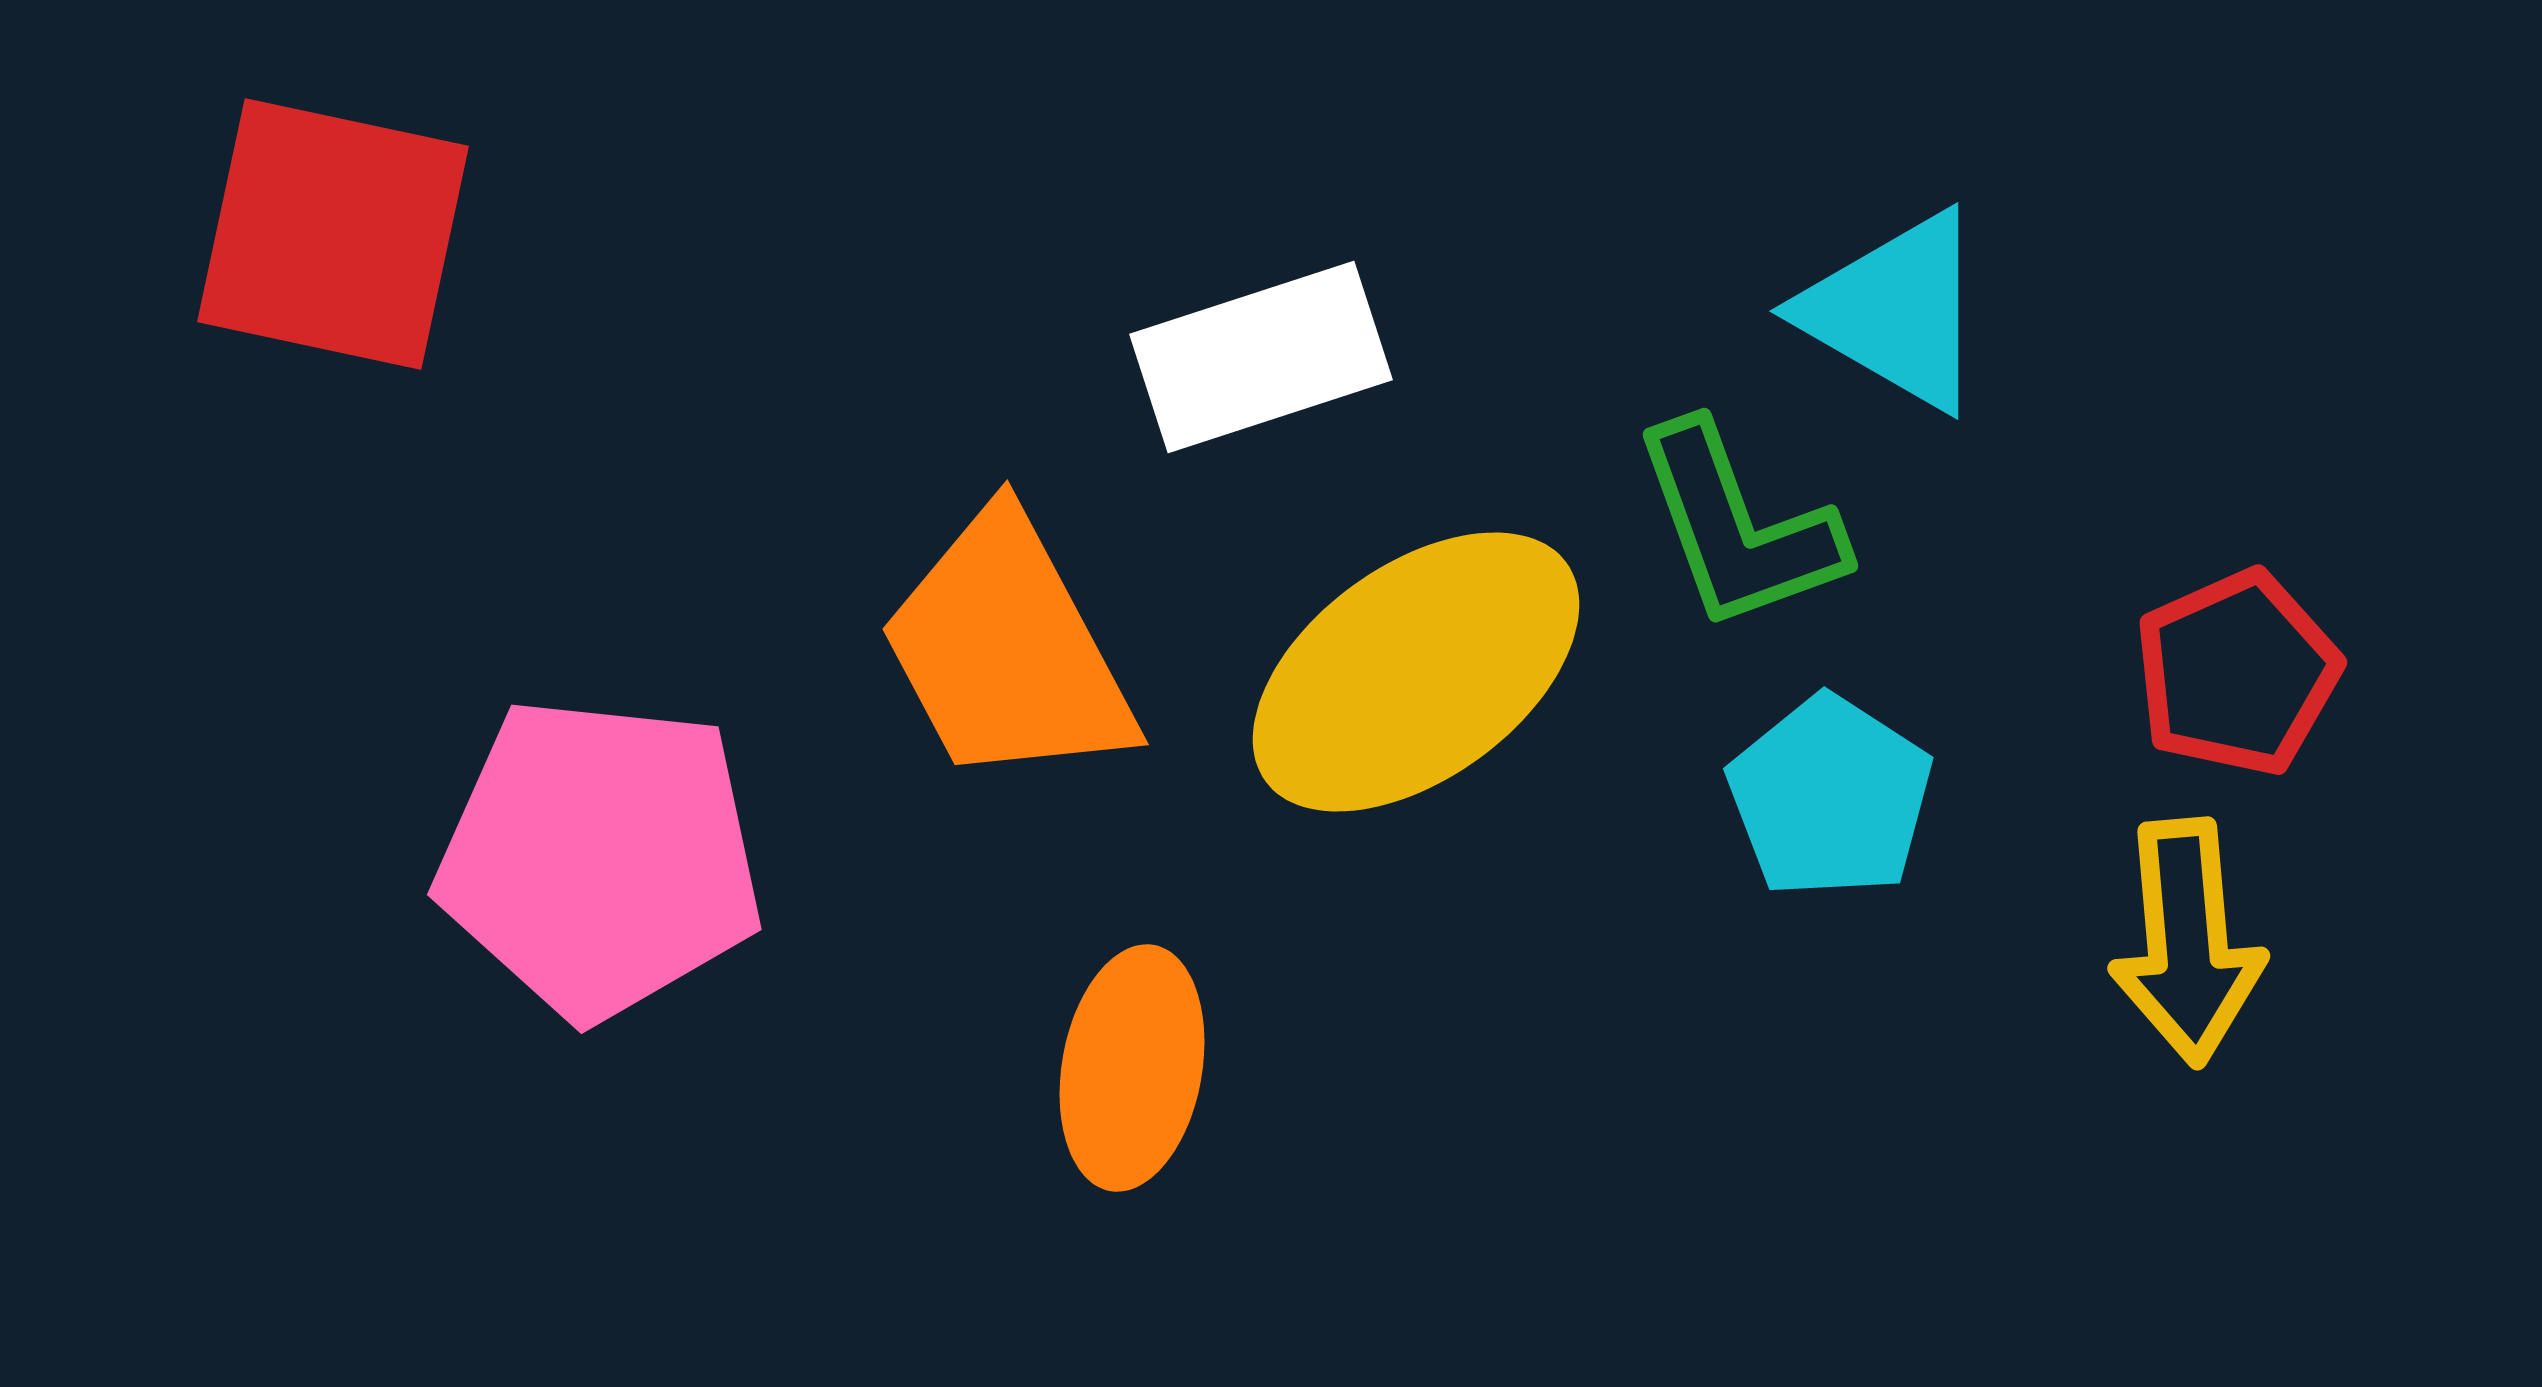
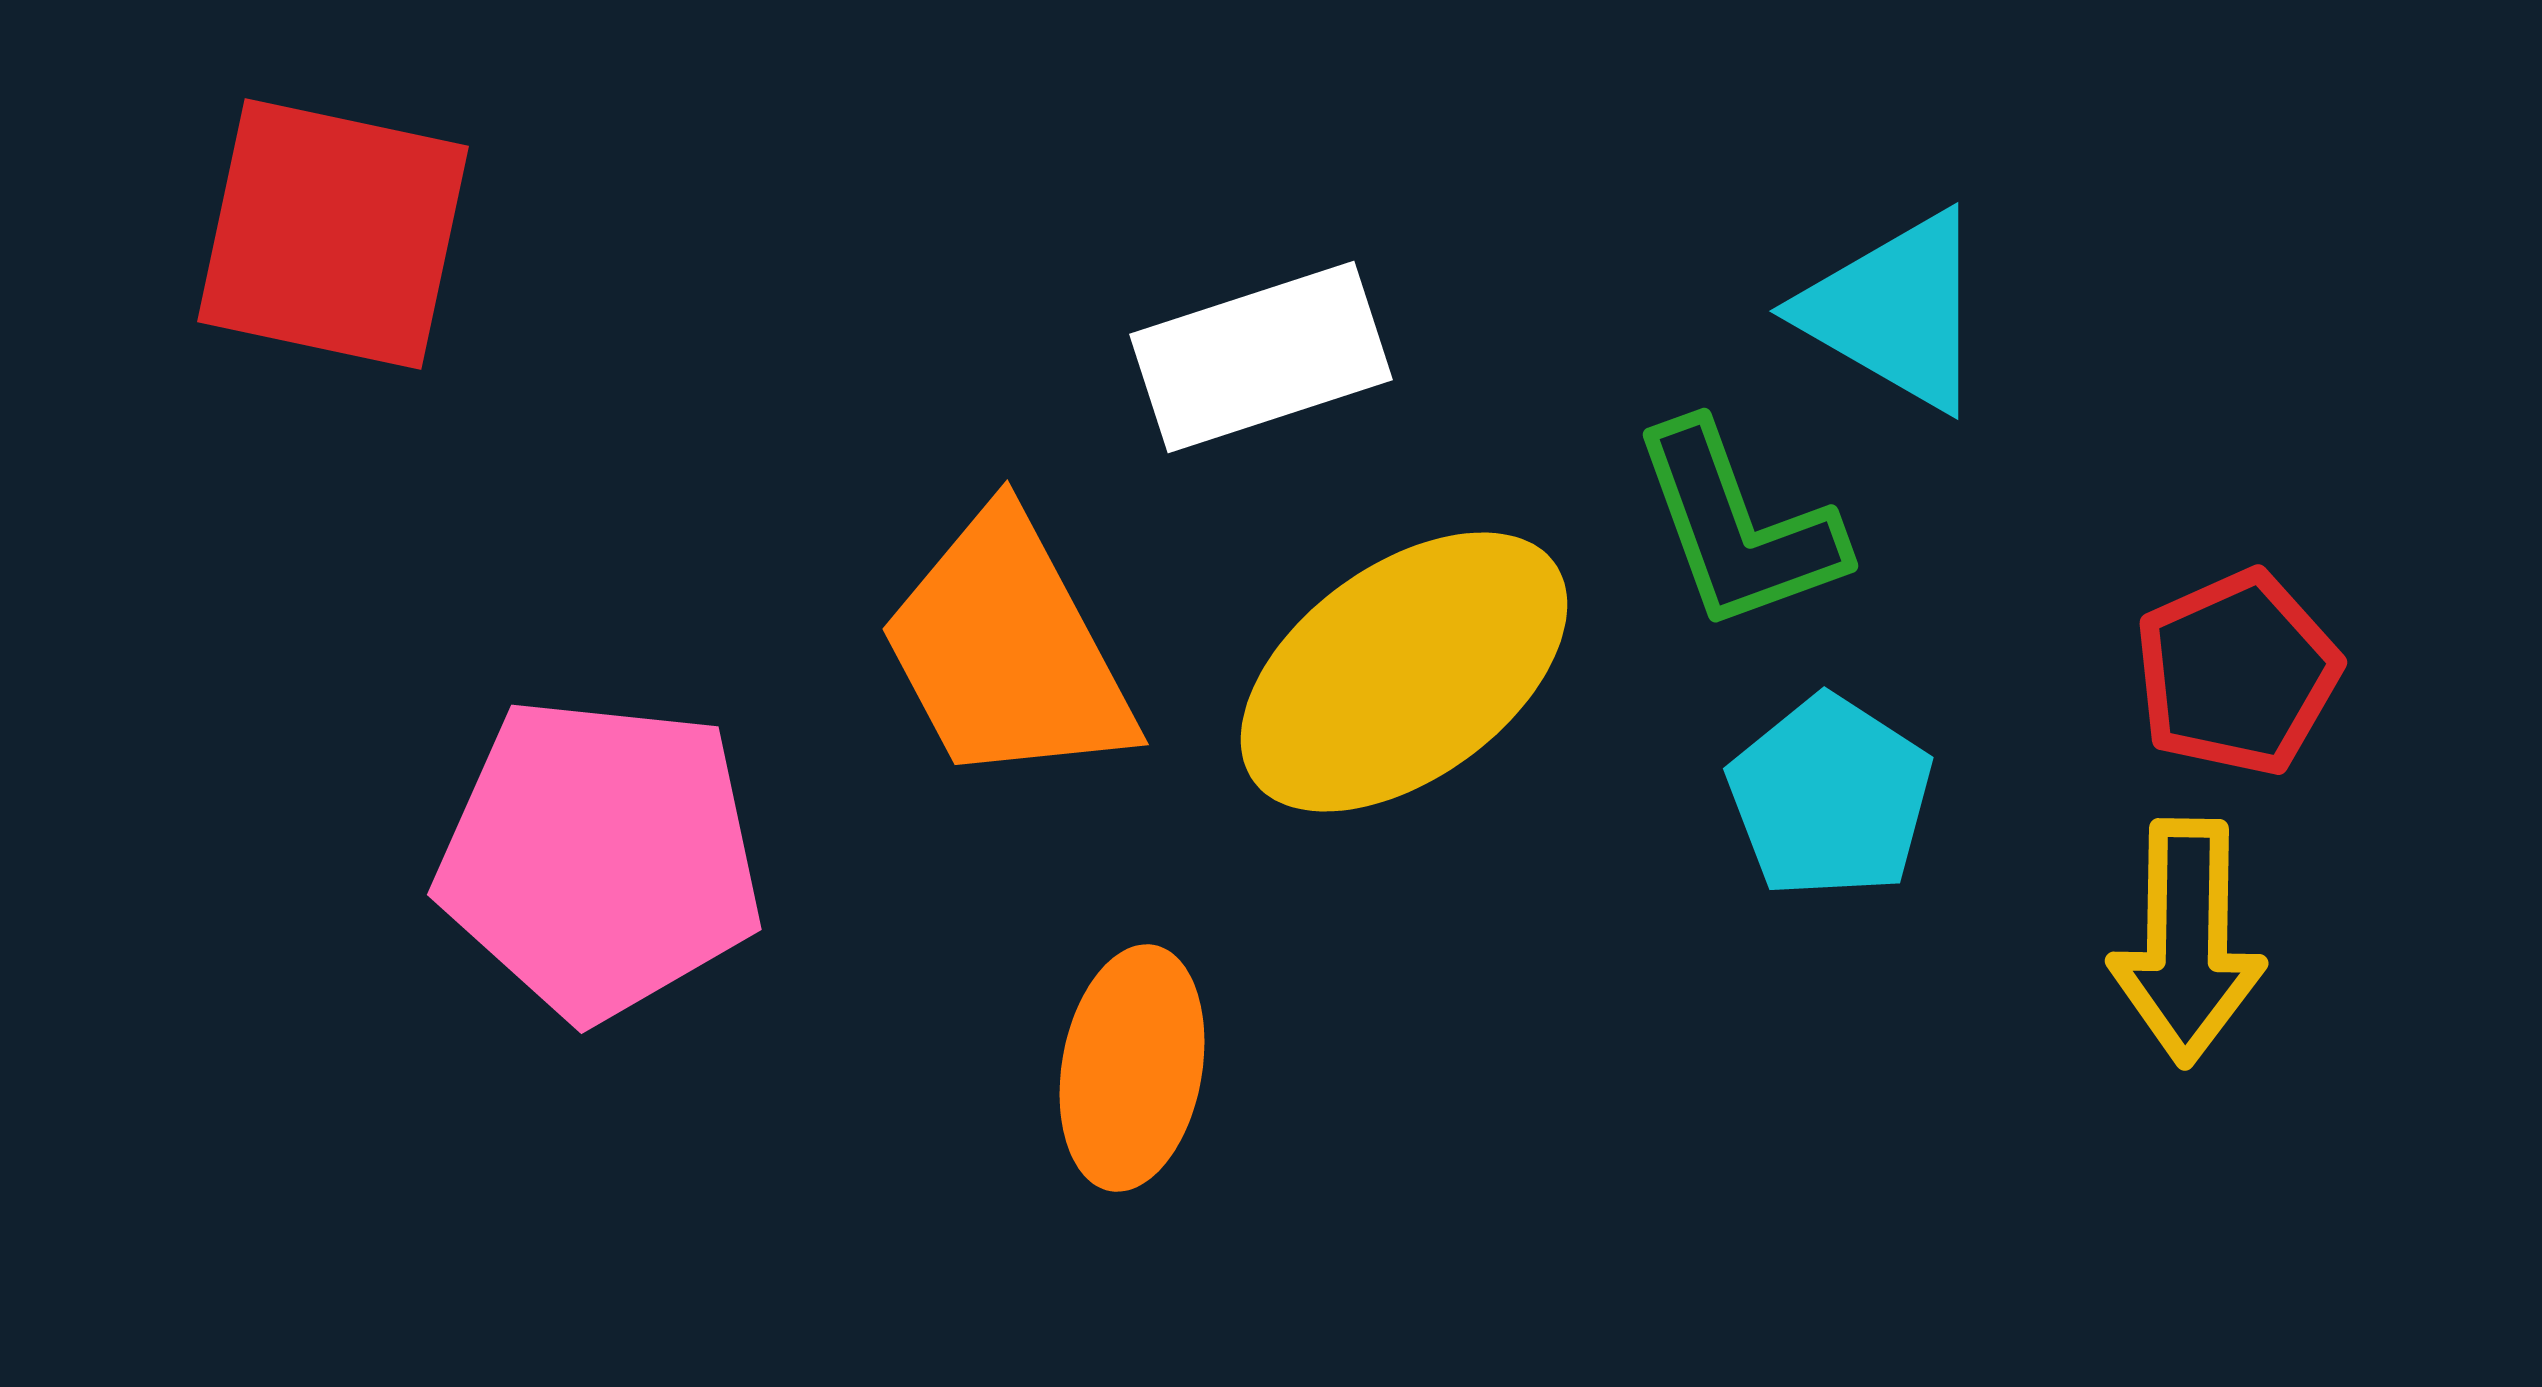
yellow ellipse: moved 12 px left
yellow arrow: rotated 6 degrees clockwise
